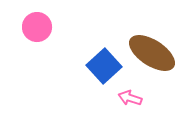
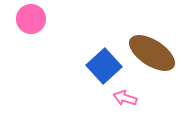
pink circle: moved 6 px left, 8 px up
pink arrow: moved 5 px left
